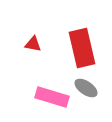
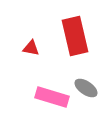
red triangle: moved 2 px left, 4 px down
red rectangle: moved 7 px left, 12 px up
